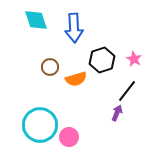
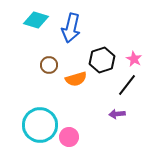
cyan diamond: rotated 55 degrees counterclockwise
blue arrow: moved 3 px left; rotated 16 degrees clockwise
brown circle: moved 1 px left, 2 px up
black line: moved 6 px up
purple arrow: moved 1 px down; rotated 119 degrees counterclockwise
